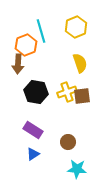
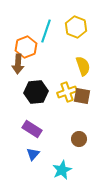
yellow hexagon: rotated 15 degrees counterclockwise
cyan line: moved 5 px right; rotated 35 degrees clockwise
orange hexagon: moved 2 px down
yellow semicircle: moved 3 px right, 3 px down
black hexagon: rotated 15 degrees counterclockwise
brown square: rotated 18 degrees clockwise
purple rectangle: moved 1 px left, 1 px up
brown circle: moved 11 px right, 3 px up
blue triangle: rotated 16 degrees counterclockwise
cyan star: moved 15 px left, 1 px down; rotated 30 degrees counterclockwise
